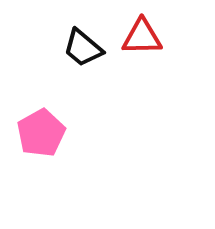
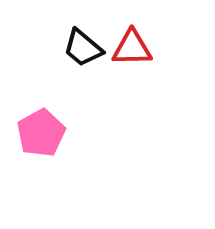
red triangle: moved 10 px left, 11 px down
